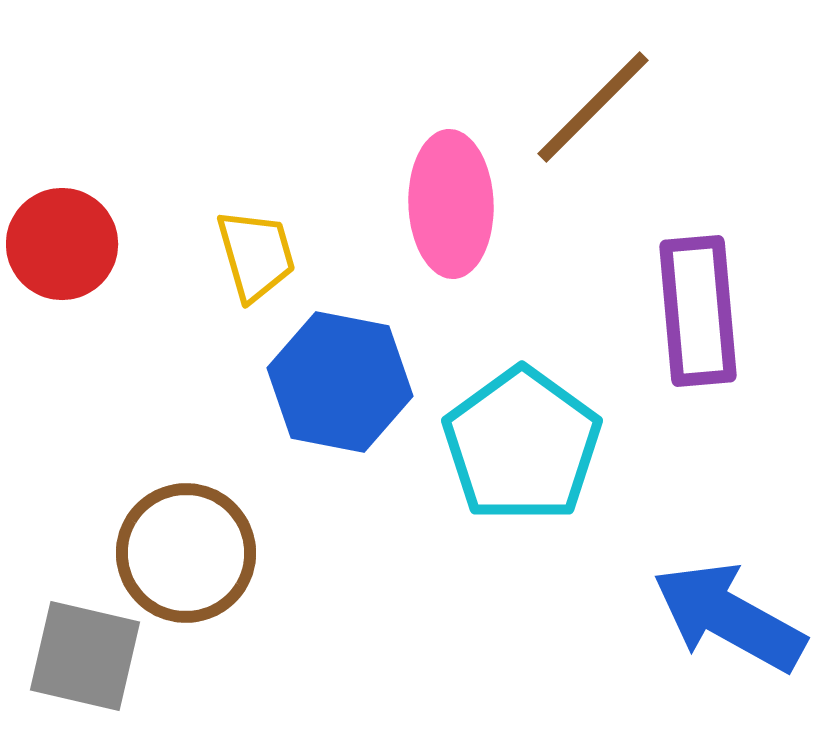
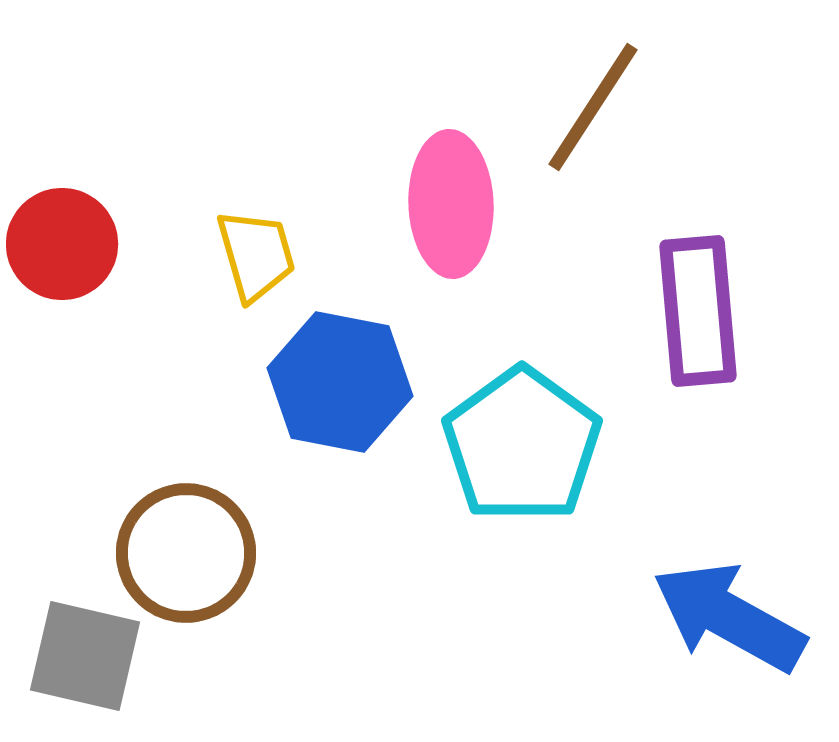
brown line: rotated 12 degrees counterclockwise
